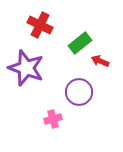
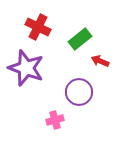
red cross: moved 2 px left, 2 px down
green rectangle: moved 4 px up
pink cross: moved 2 px right, 1 px down
